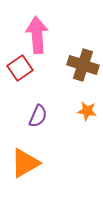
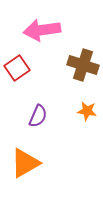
pink arrow: moved 5 px right, 5 px up; rotated 93 degrees counterclockwise
red square: moved 3 px left
